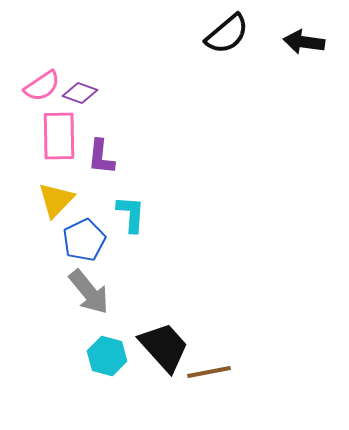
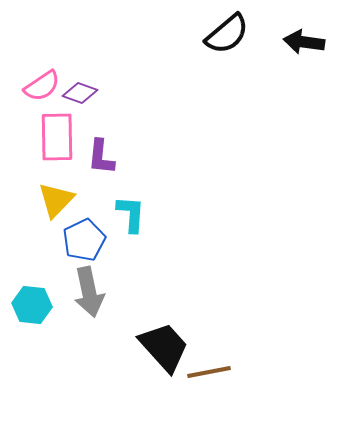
pink rectangle: moved 2 px left, 1 px down
gray arrow: rotated 27 degrees clockwise
cyan hexagon: moved 75 px left, 51 px up; rotated 9 degrees counterclockwise
